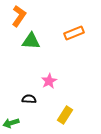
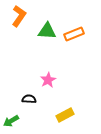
orange rectangle: moved 1 px down
green triangle: moved 16 px right, 10 px up
pink star: moved 1 px left, 1 px up
yellow rectangle: rotated 30 degrees clockwise
green arrow: moved 2 px up; rotated 14 degrees counterclockwise
